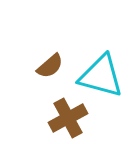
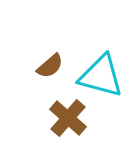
brown cross: rotated 21 degrees counterclockwise
